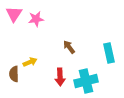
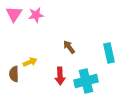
pink star: moved 4 px up
red arrow: moved 1 px up
